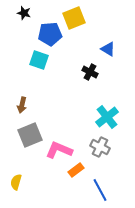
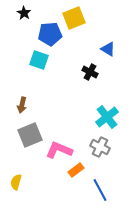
black star: rotated 16 degrees clockwise
